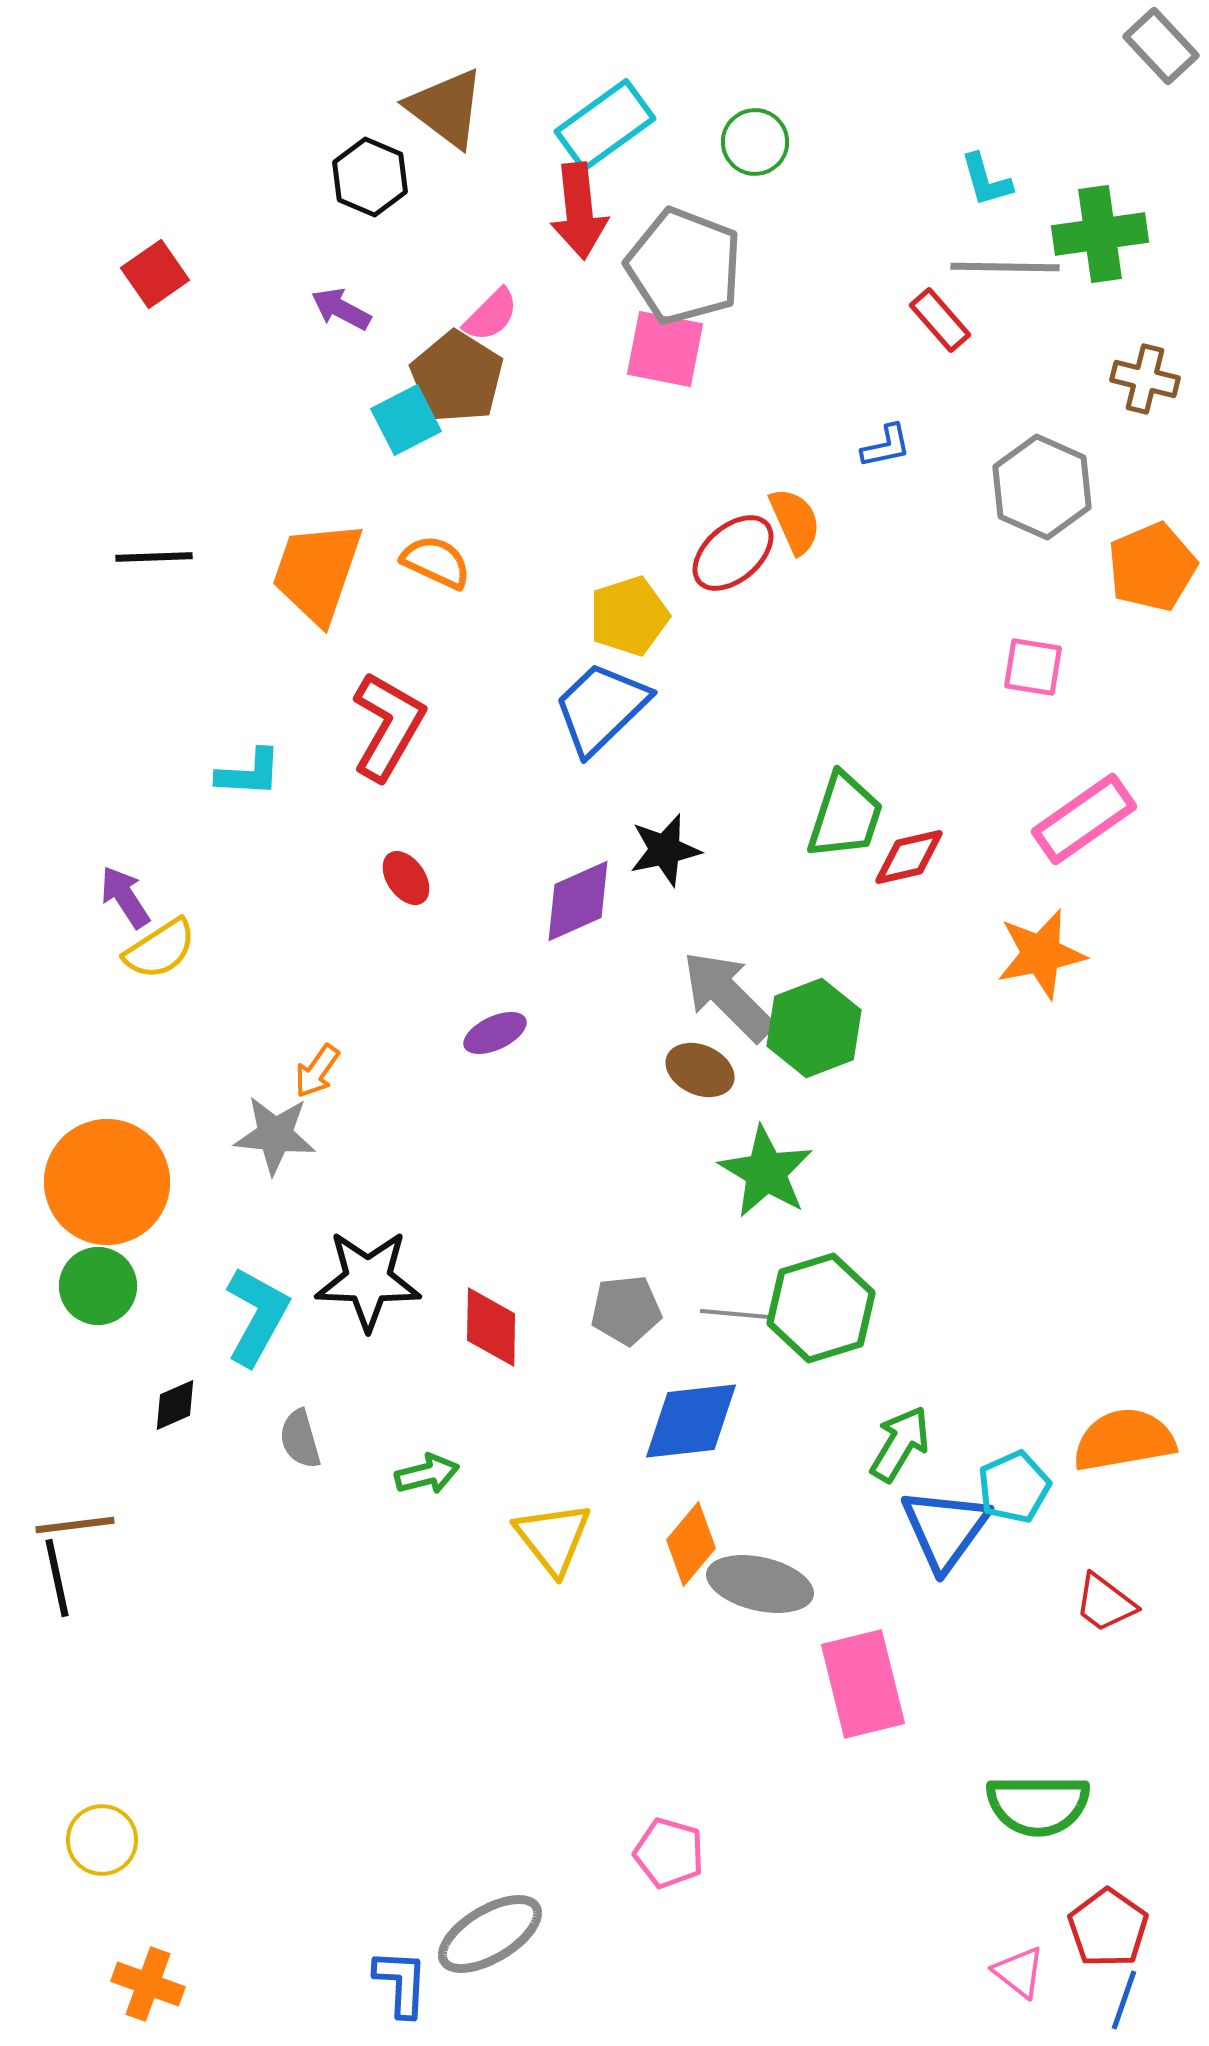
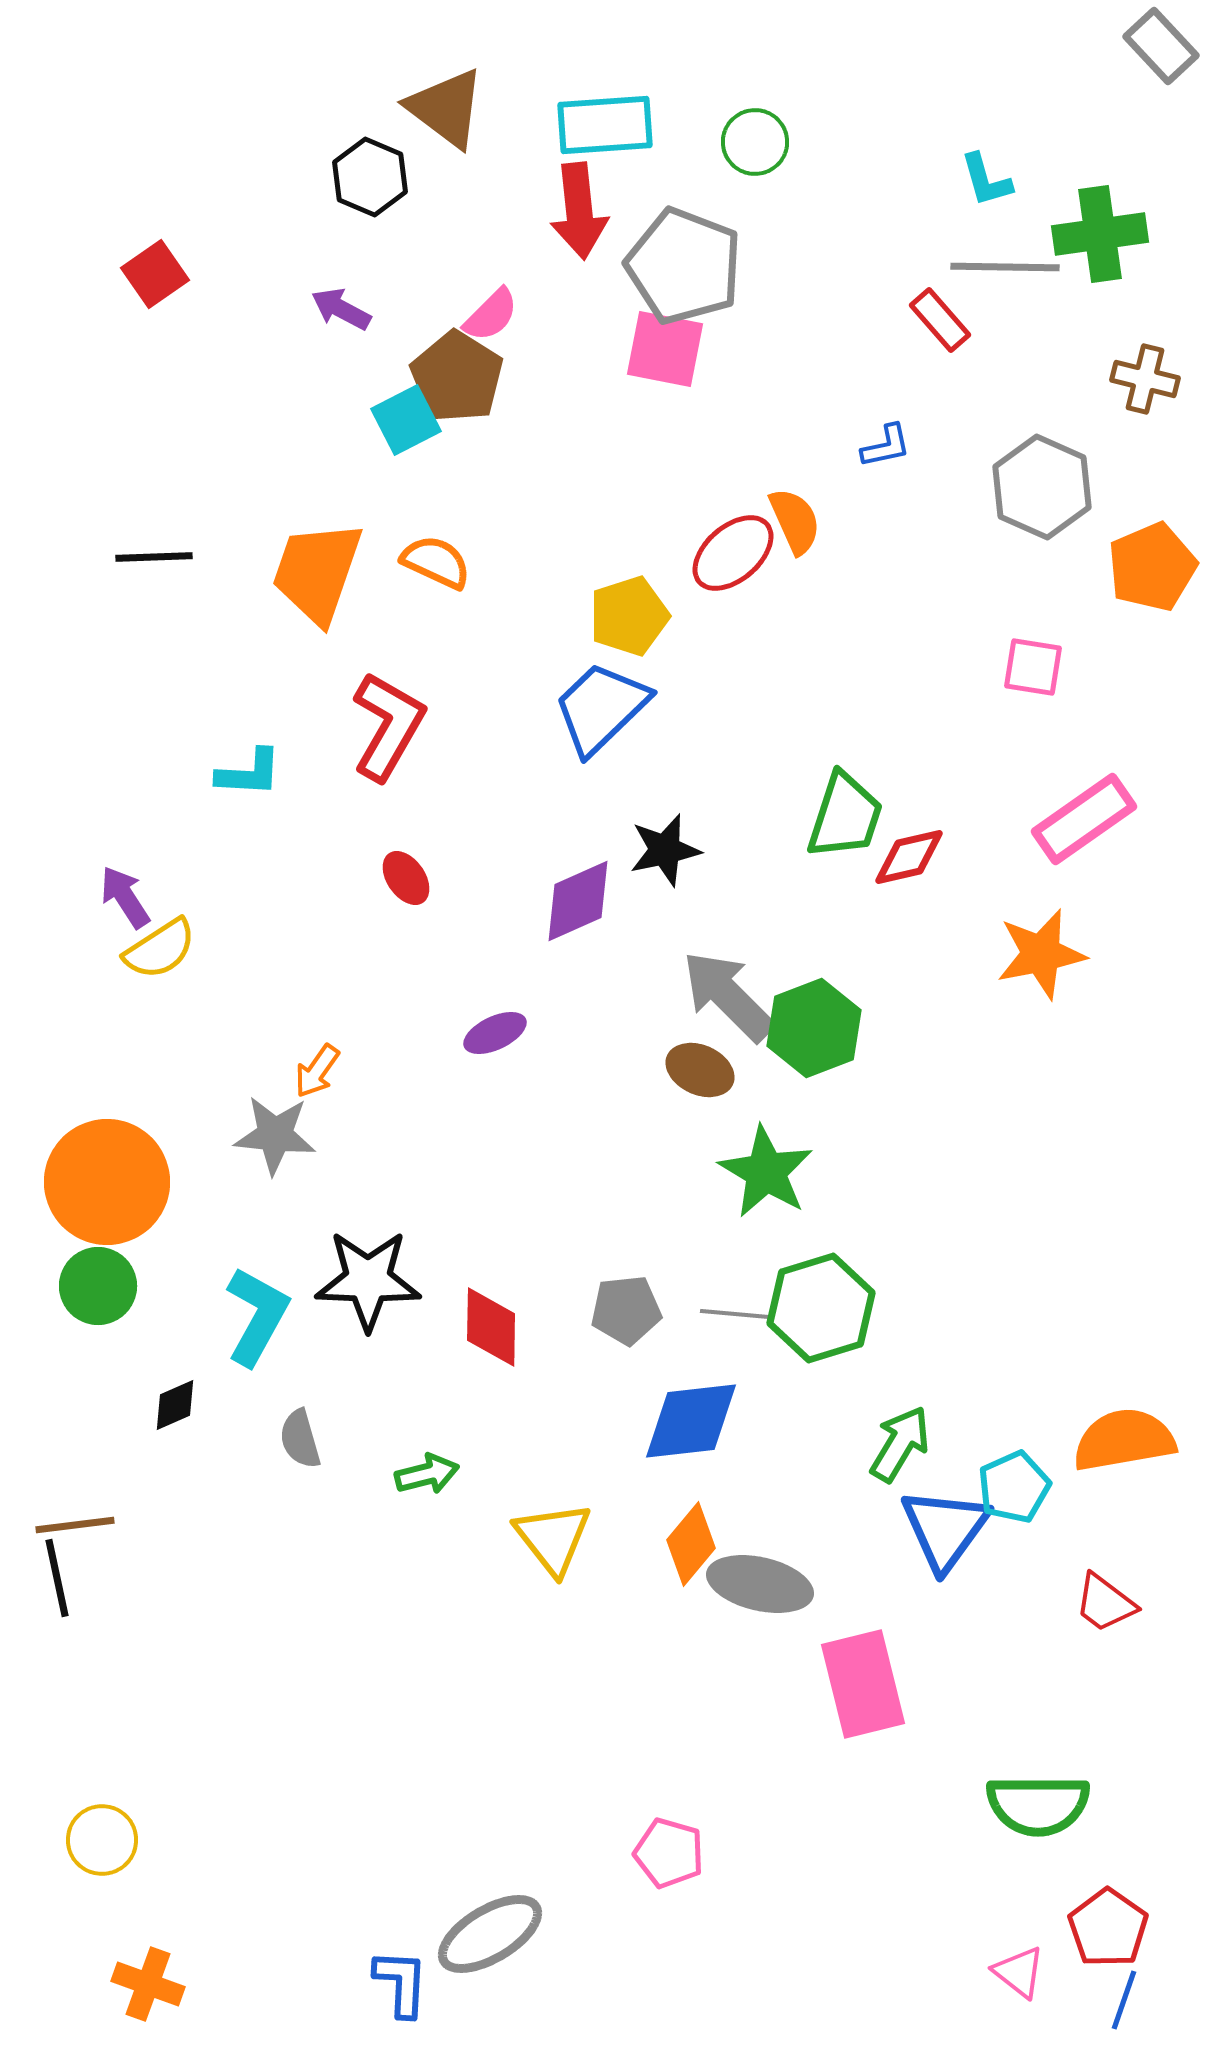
cyan rectangle at (605, 125): rotated 32 degrees clockwise
